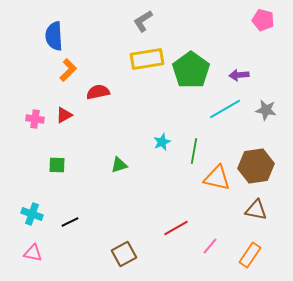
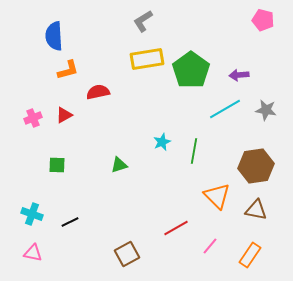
orange L-shape: rotated 30 degrees clockwise
pink cross: moved 2 px left, 1 px up; rotated 30 degrees counterclockwise
orange triangle: moved 18 px down; rotated 32 degrees clockwise
brown square: moved 3 px right
